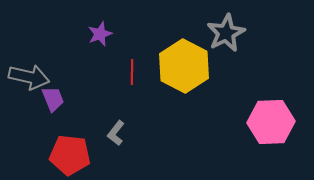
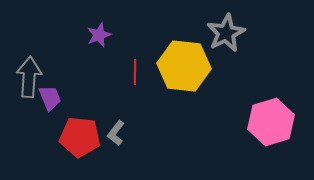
purple star: moved 1 px left, 1 px down
yellow hexagon: rotated 21 degrees counterclockwise
red line: moved 3 px right
gray arrow: rotated 99 degrees counterclockwise
purple trapezoid: moved 3 px left, 1 px up
pink hexagon: rotated 15 degrees counterclockwise
red pentagon: moved 10 px right, 18 px up
